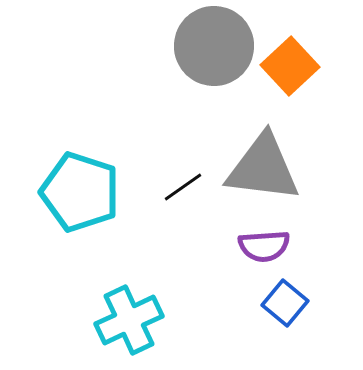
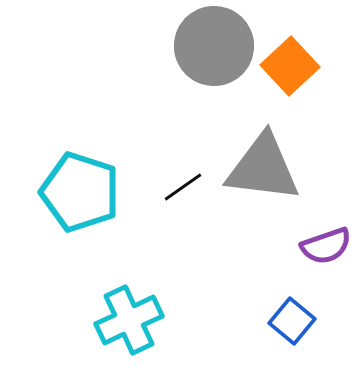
purple semicircle: moved 62 px right; rotated 15 degrees counterclockwise
blue square: moved 7 px right, 18 px down
